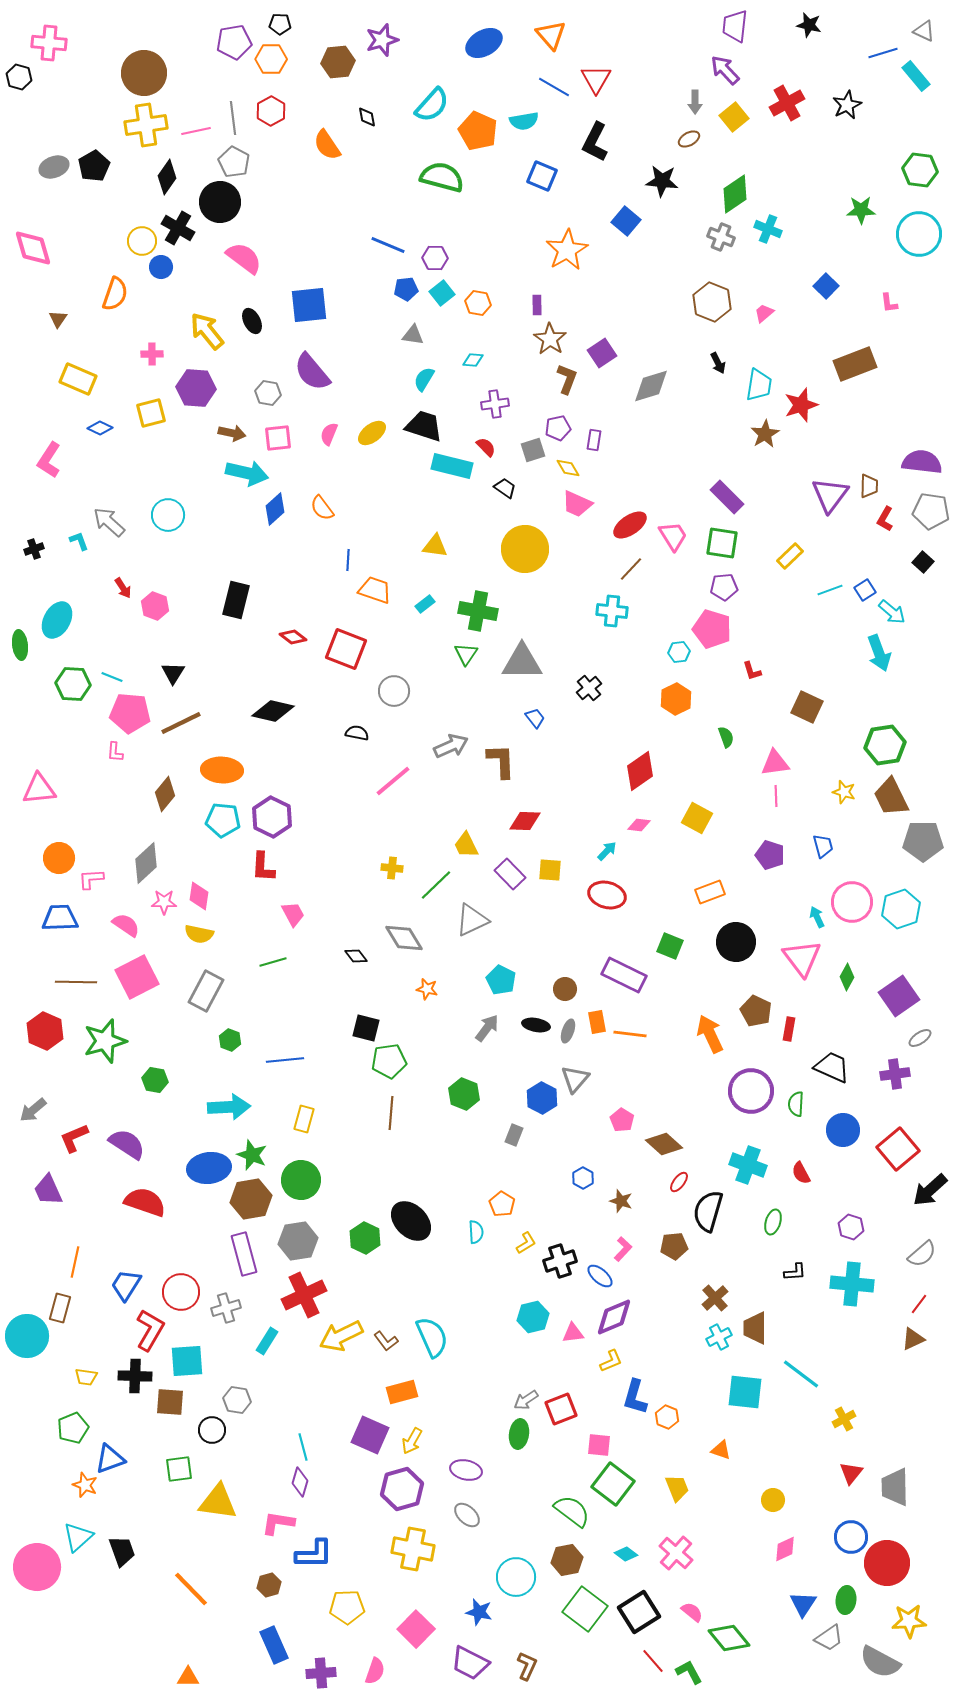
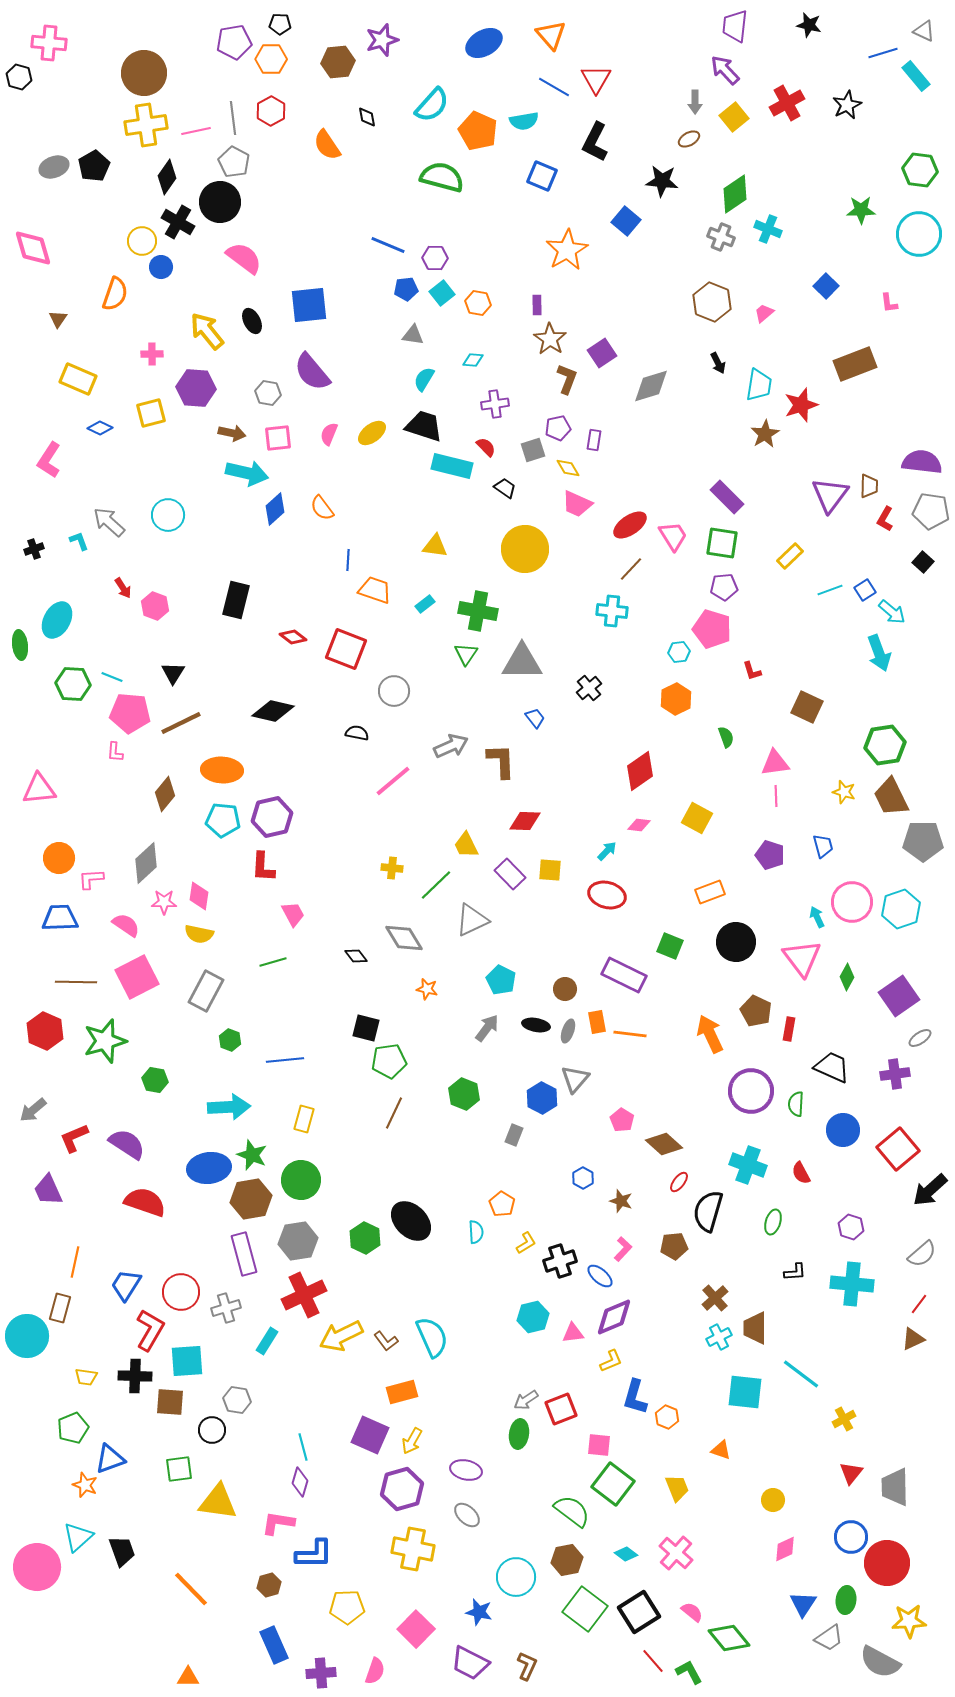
black cross at (178, 228): moved 6 px up
purple hexagon at (272, 817): rotated 21 degrees clockwise
brown line at (391, 1113): moved 3 px right; rotated 20 degrees clockwise
